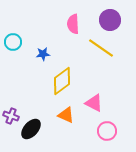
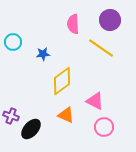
pink triangle: moved 1 px right, 2 px up
pink circle: moved 3 px left, 4 px up
